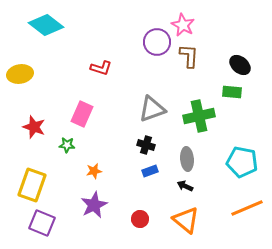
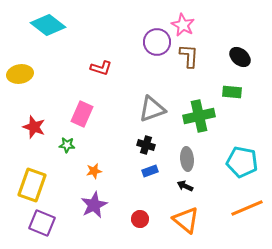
cyan diamond: moved 2 px right
black ellipse: moved 8 px up
